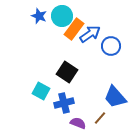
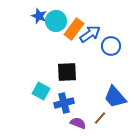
cyan circle: moved 6 px left, 5 px down
black square: rotated 35 degrees counterclockwise
